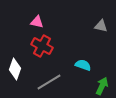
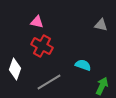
gray triangle: moved 1 px up
